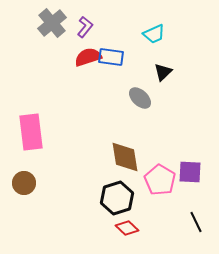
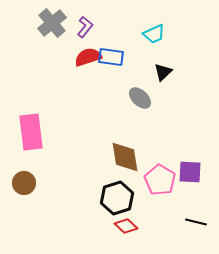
black line: rotated 50 degrees counterclockwise
red diamond: moved 1 px left, 2 px up
